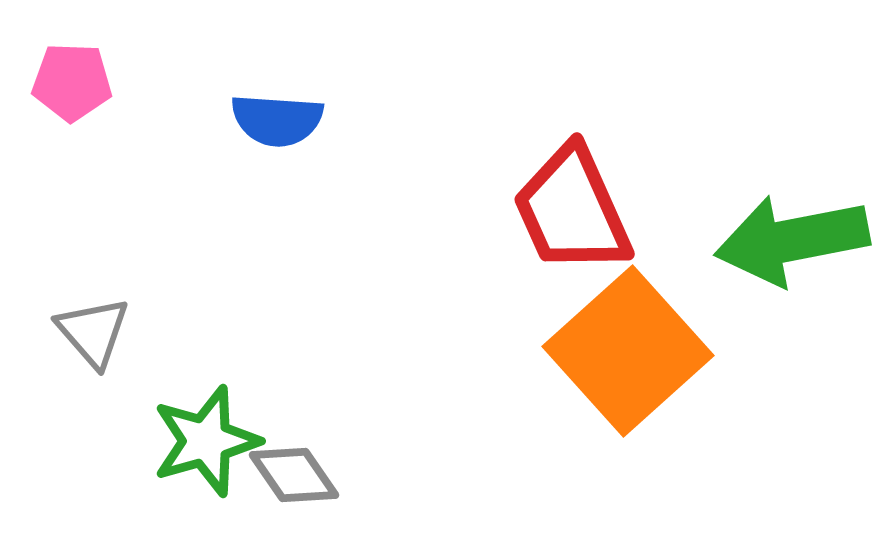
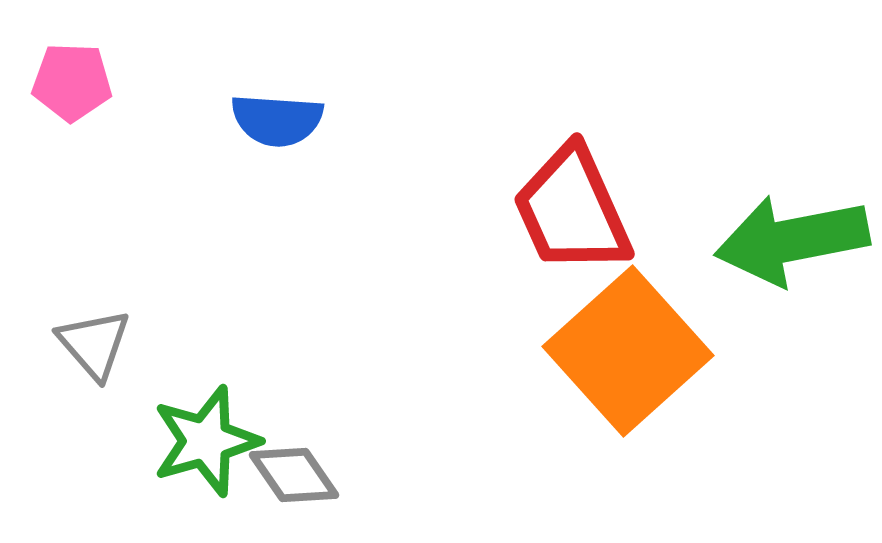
gray triangle: moved 1 px right, 12 px down
